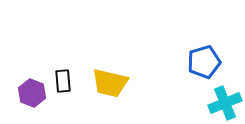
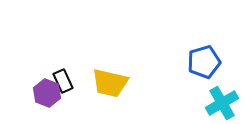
black rectangle: rotated 20 degrees counterclockwise
purple hexagon: moved 15 px right
cyan cross: moved 3 px left; rotated 8 degrees counterclockwise
